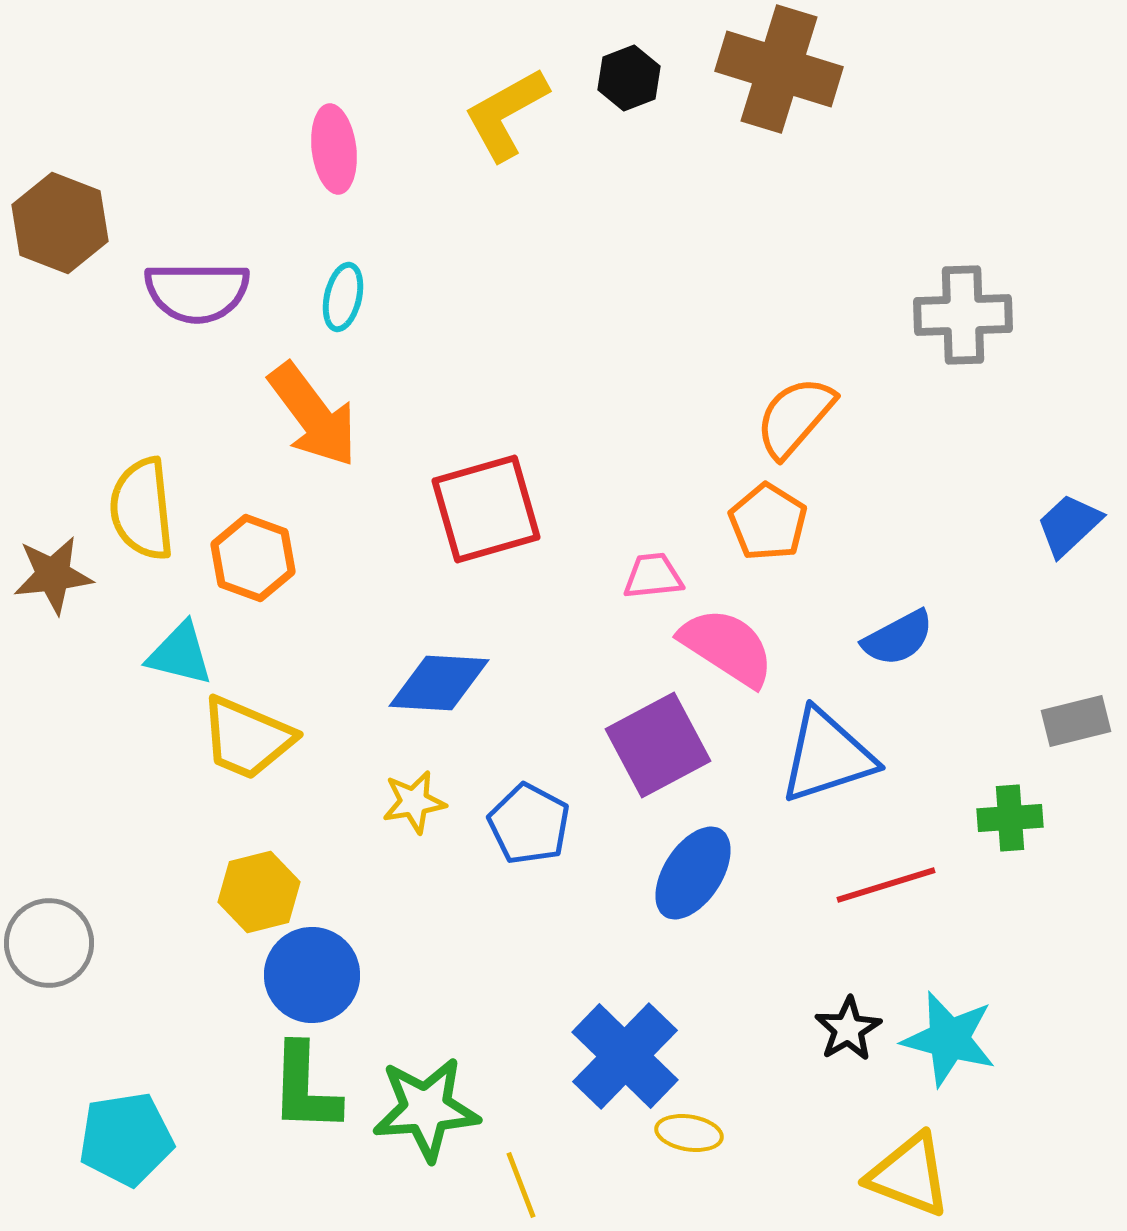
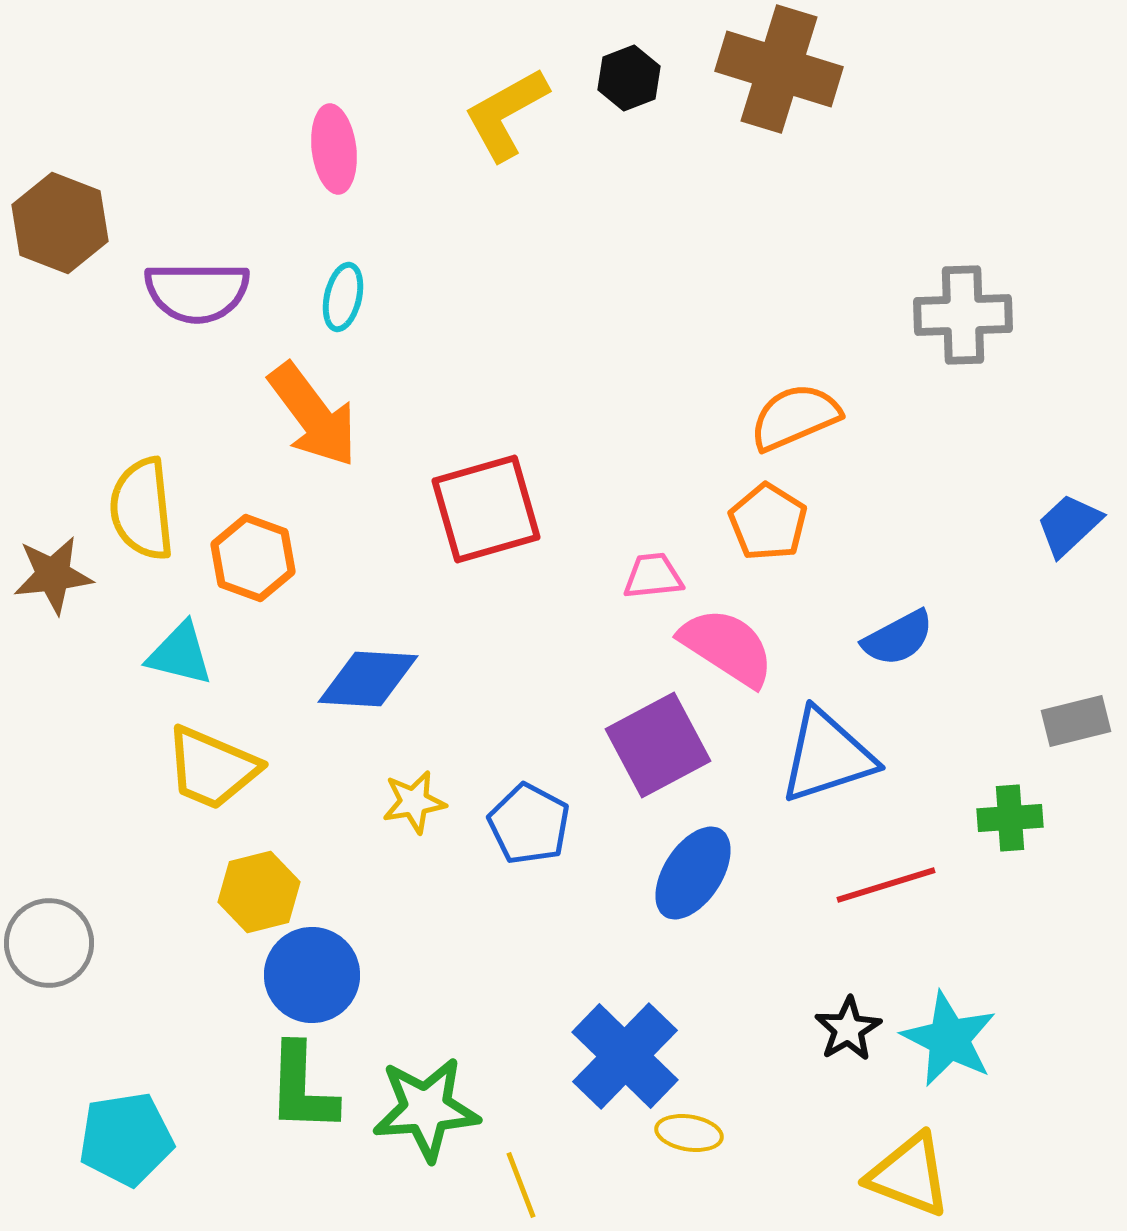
orange semicircle at (795, 417): rotated 26 degrees clockwise
blue diamond at (439, 683): moved 71 px left, 4 px up
yellow trapezoid at (247, 738): moved 35 px left, 30 px down
cyan star at (949, 1039): rotated 12 degrees clockwise
green L-shape at (305, 1088): moved 3 px left
